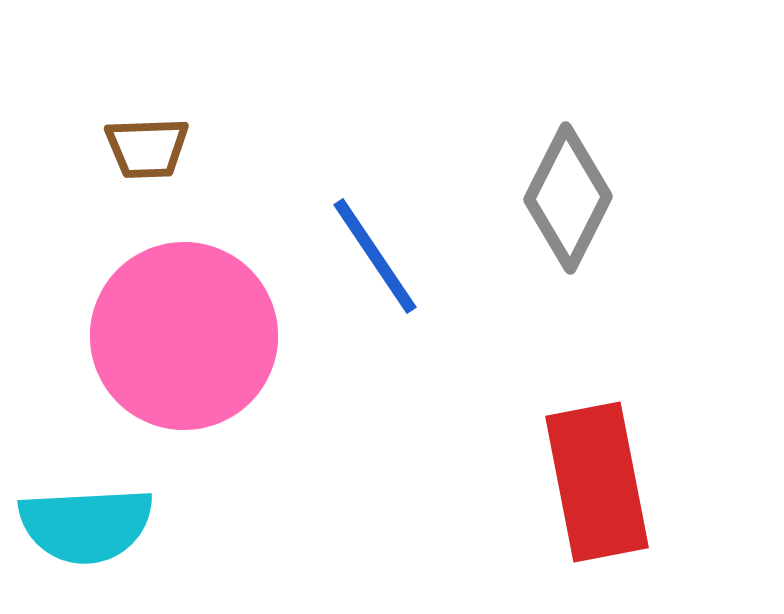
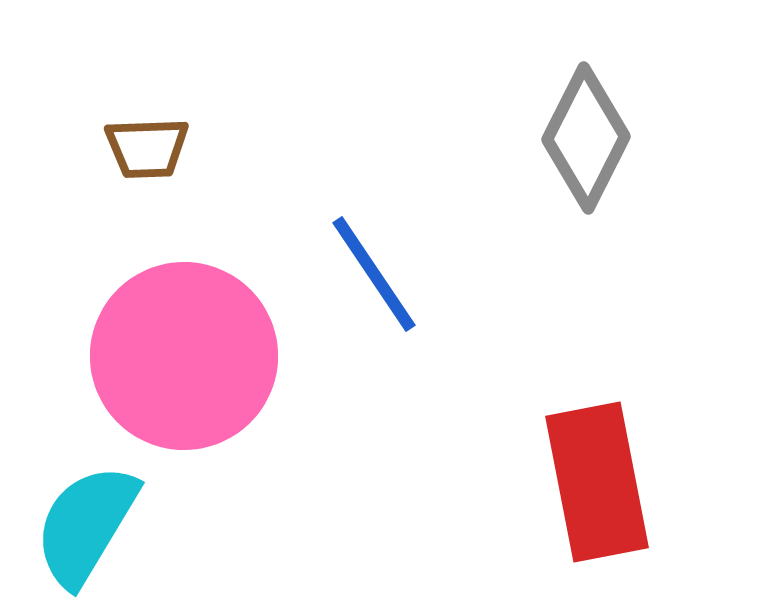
gray diamond: moved 18 px right, 60 px up
blue line: moved 1 px left, 18 px down
pink circle: moved 20 px down
cyan semicircle: rotated 124 degrees clockwise
